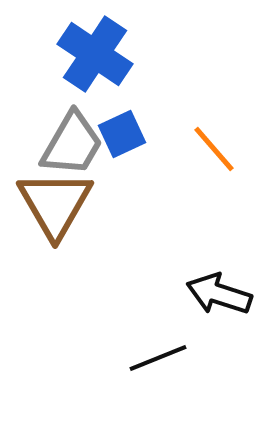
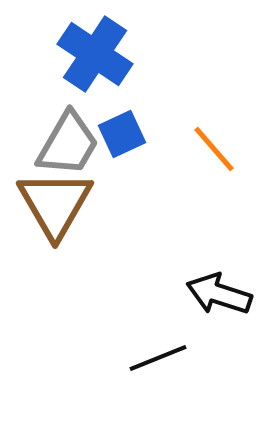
gray trapezoid: moved 4 px left
